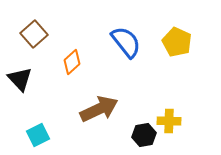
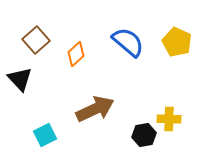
brown square: moved 2 px right, 6 px down
blue semicircle: moved 2 px right; rotated 12 degrees counterclockwise
orange diamond: moved 4 px right, 8 px up
brown arrow: moved 4 px left
yellow cross: moved 2 px up
cyan square: moved 7 px right
